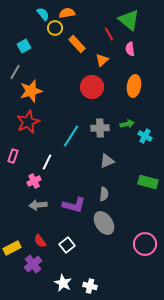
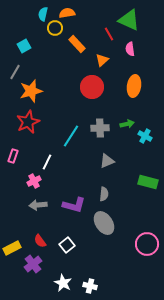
cyan semicircle: rotated 128 degrees counterclockwise
green triangle: rotated 15 degrees counterclockwise
pink circle: moved 2 px right
